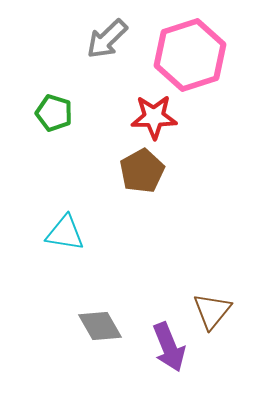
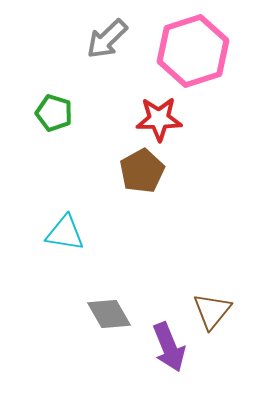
pink hexagon: moved 3 px right, 4 px up
red star: moved 5 px right, 2 px down
gray diamond: moved 9 px right, 12 px up
